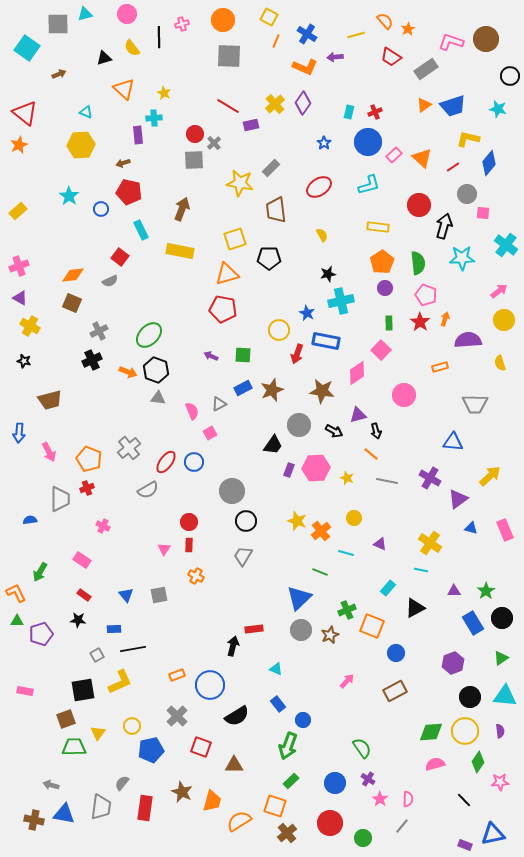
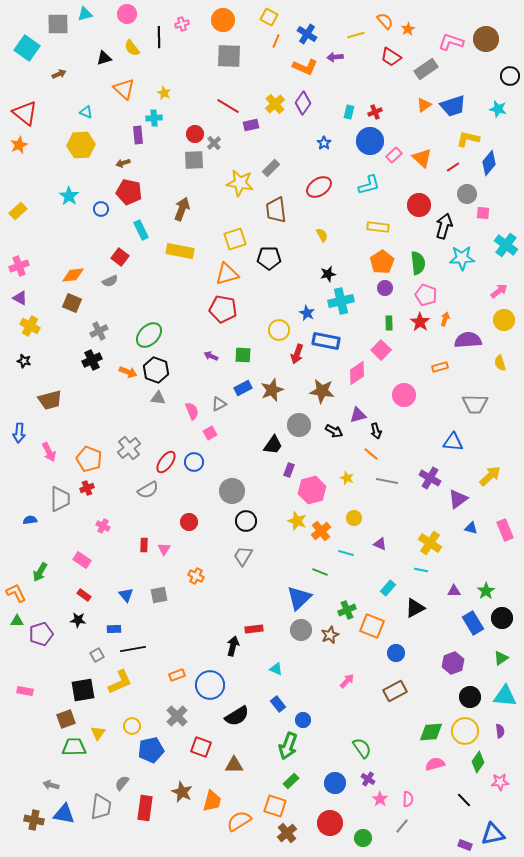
blue circle at (368, 142): moved 2 px right, 1 px up
pink hexagon at (316, 468): moved 4 px left, 22 px down; rotated 12 degrees counterclockwise
red rectangle at (189, 545): moved 45 px left
